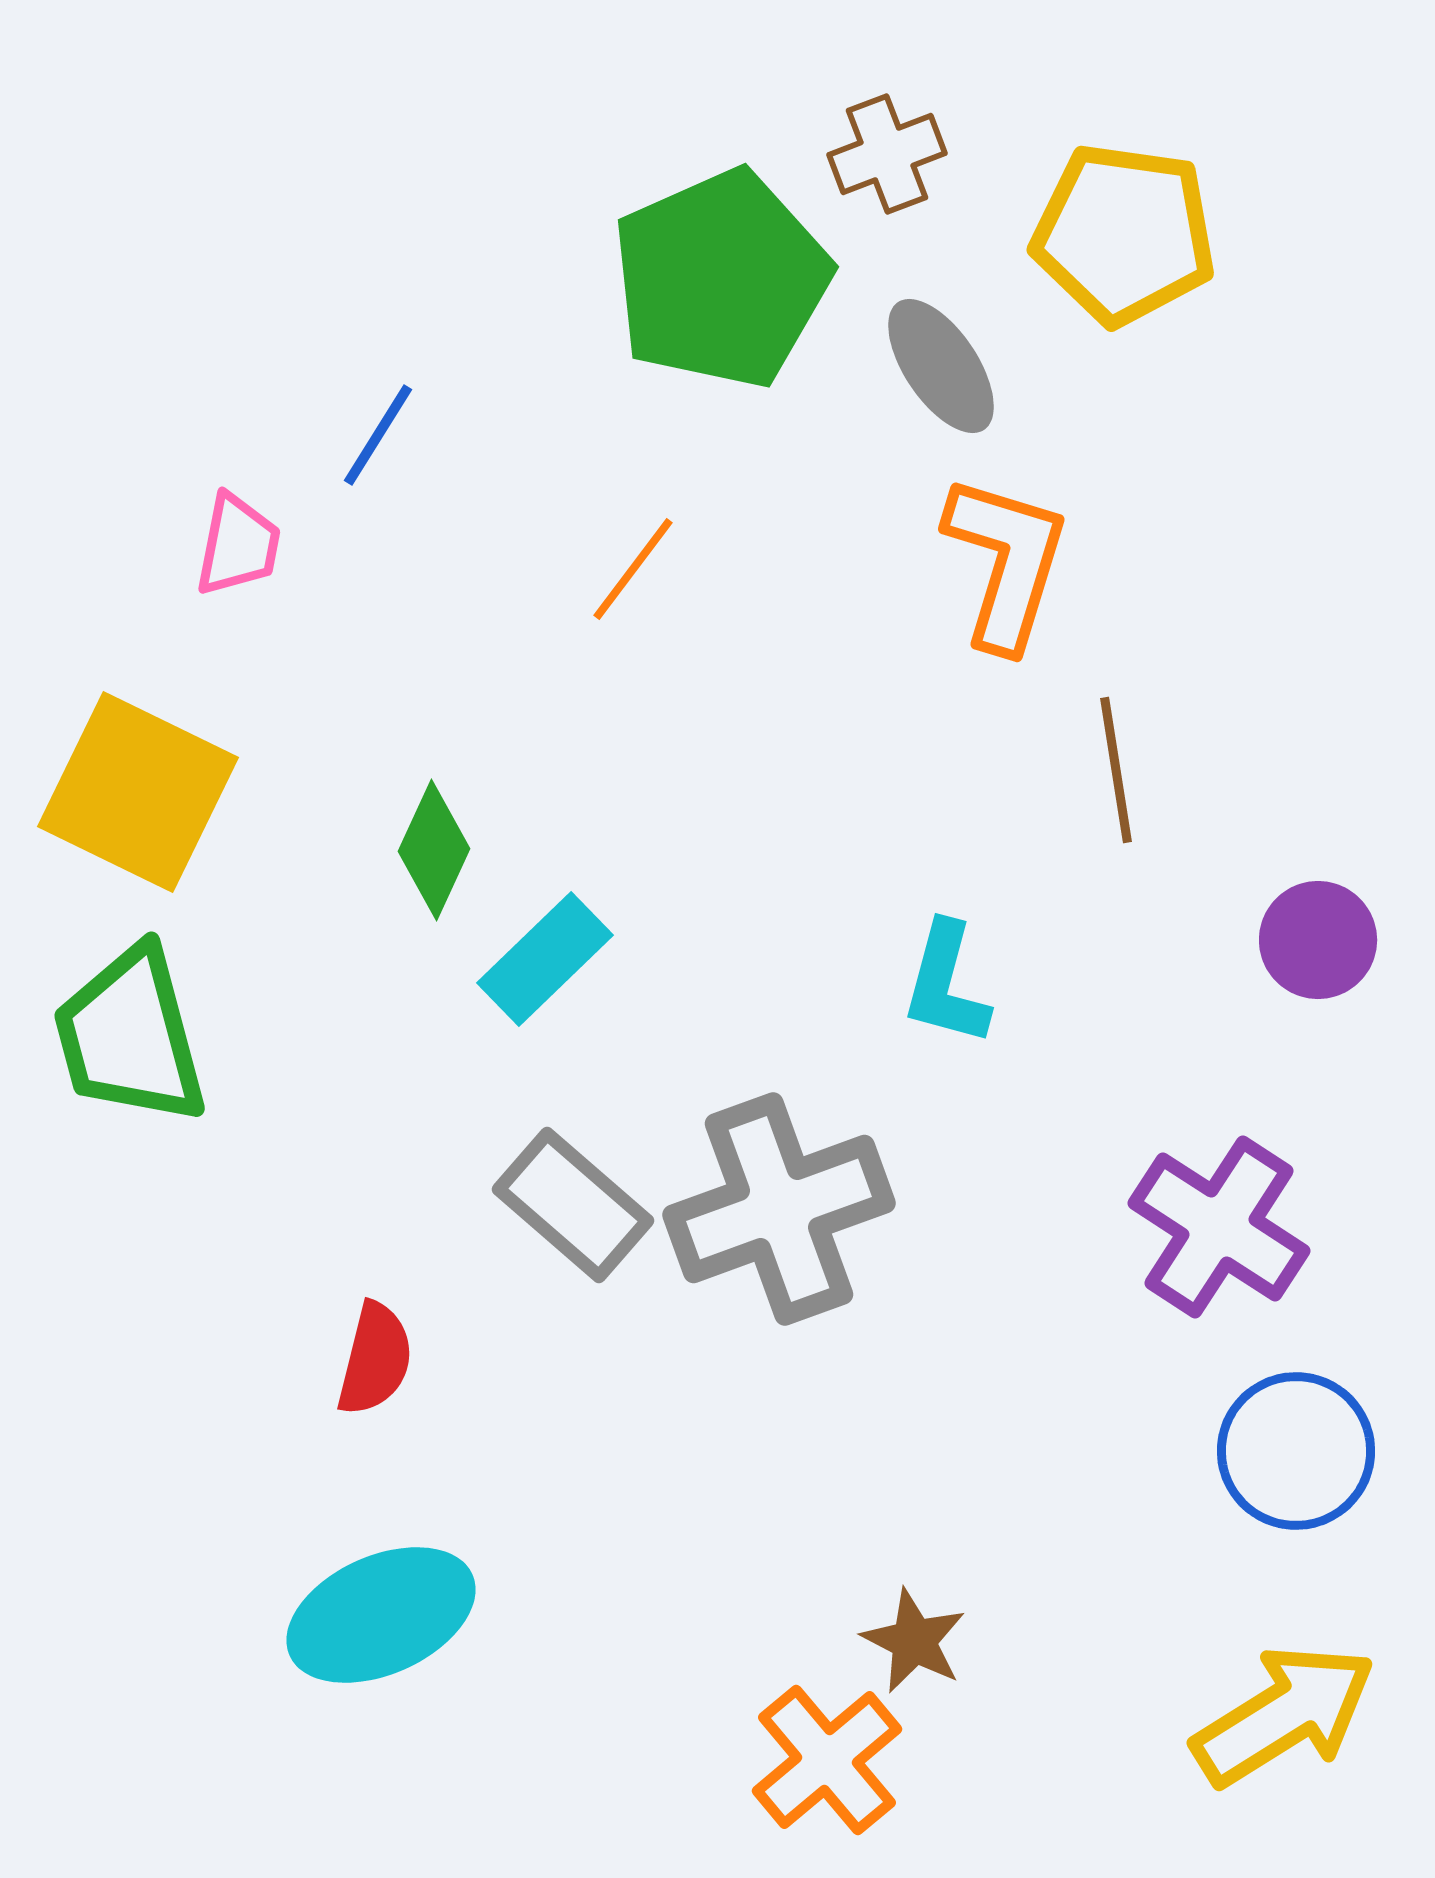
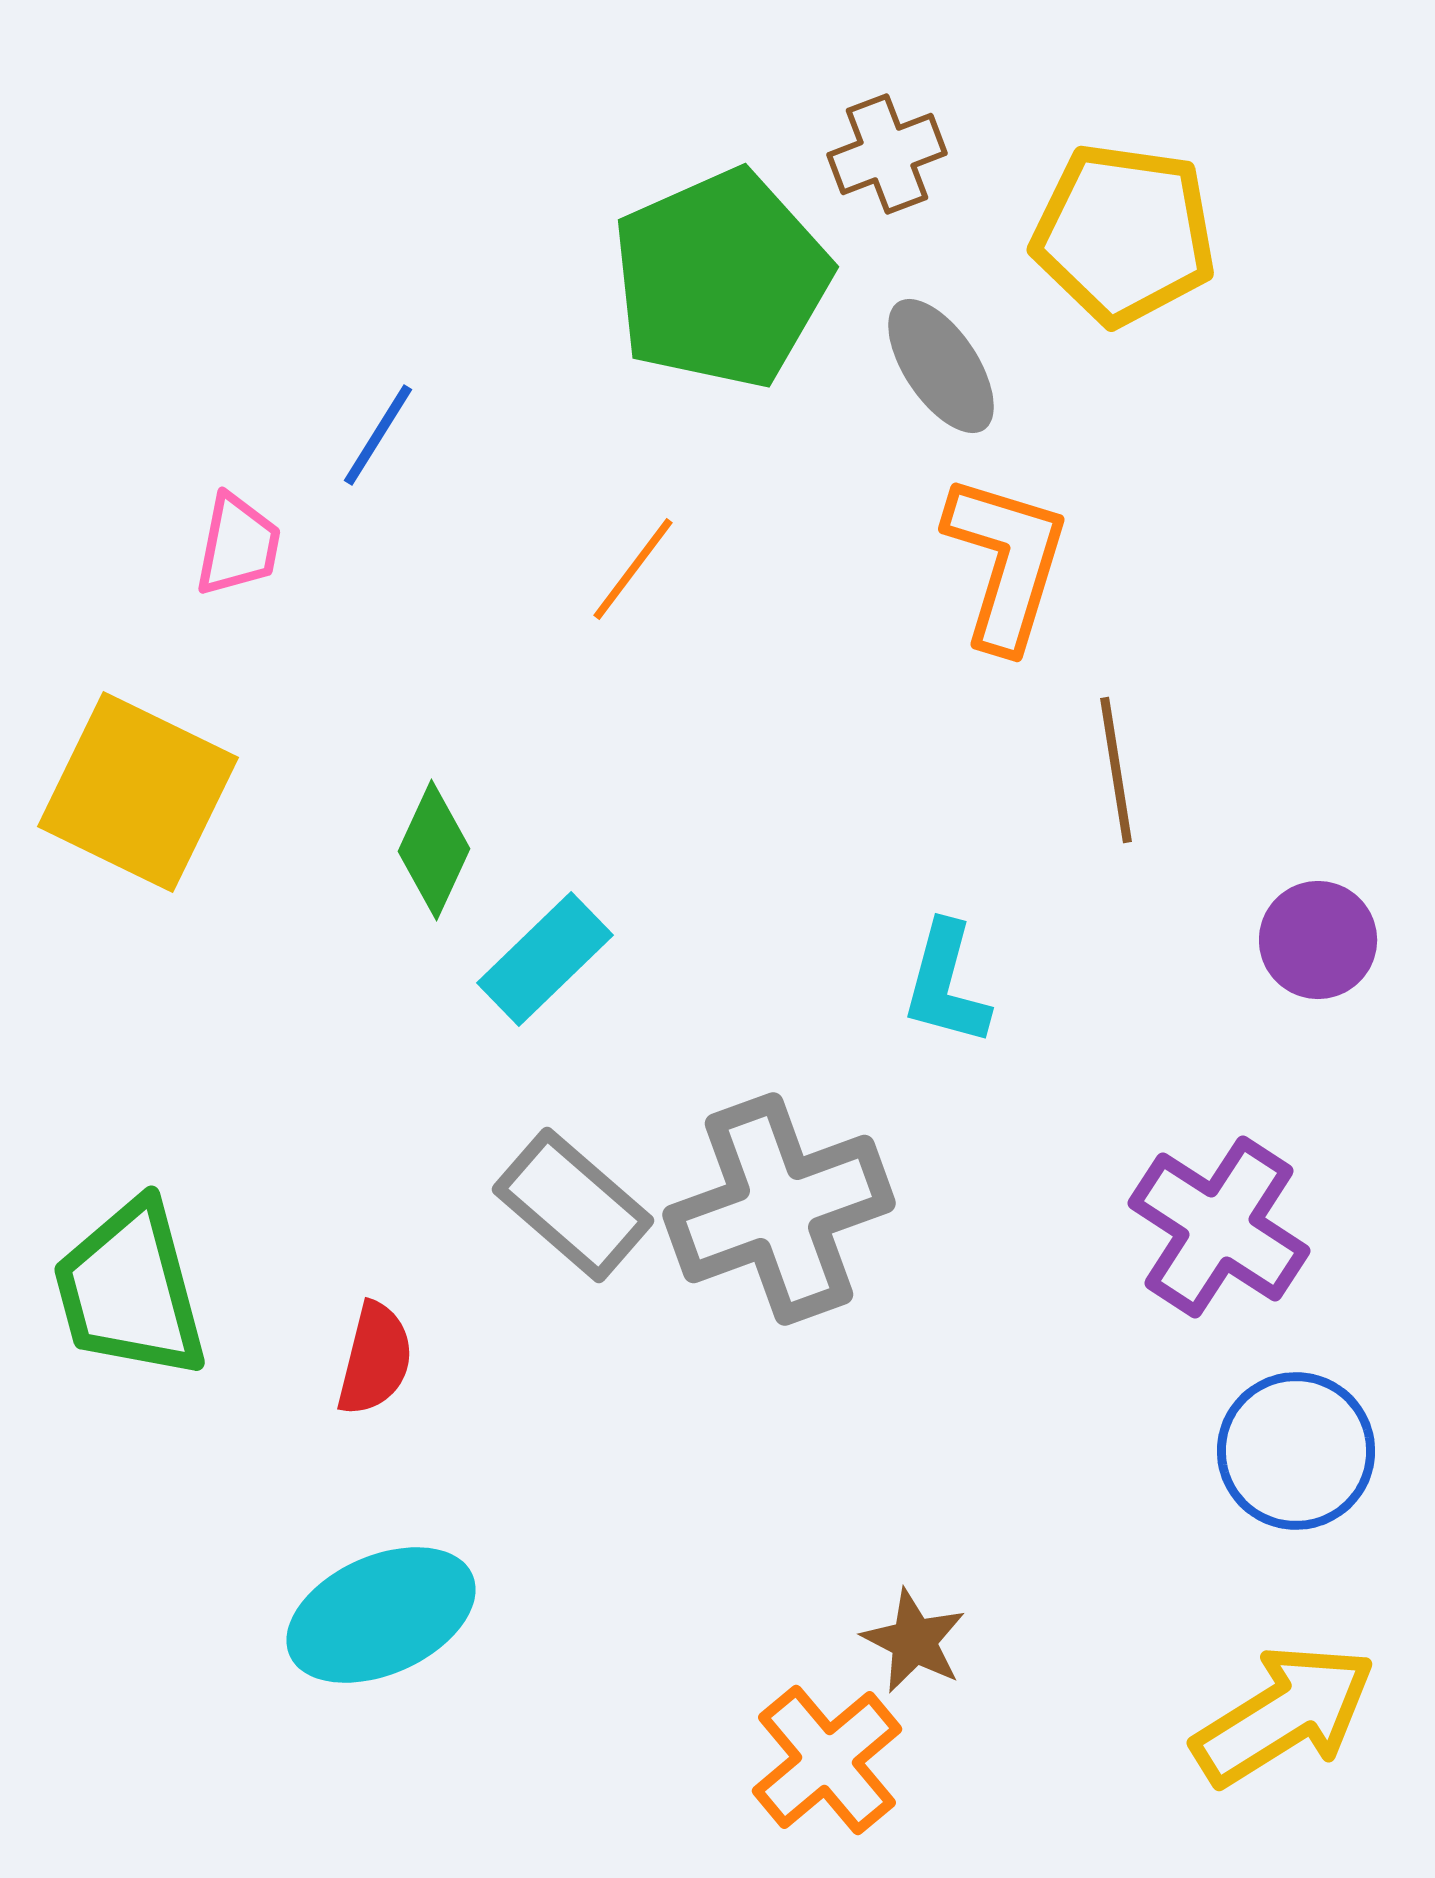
green trapezoid: moved 254 px down
